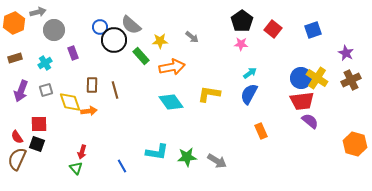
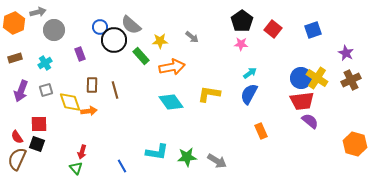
purple rectangle at (73, 53): moved 7 px right, 1 px down
